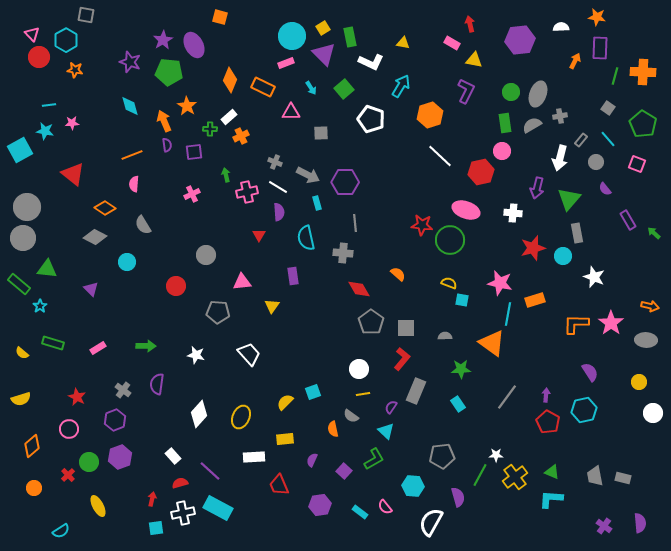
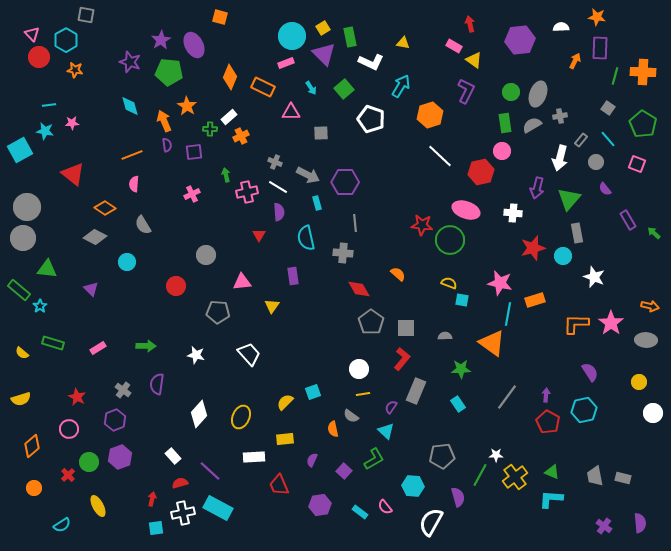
purple star at (163, 40): moved 2 px left
pink rectangle at (452, 43): moved 2 px right, 3 px down
yellow triangle at (474, 60): rotated 24 degrees clockwise
orange diamond at (230, 80): moved 3 px up
green rectangle at (19, 284): moved 6 px down
cyan semicircle at (61, 531): moved 1 px right, 6 px up
